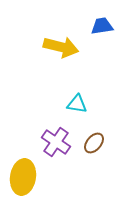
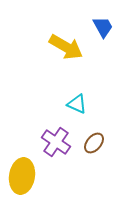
blue trapezoid: moved 1 px right, 1 px down; rotated 70 degrees clockwise
yellow arrow: moved 5 px right; rotated 16 degrees clockwise
cyan triangle: rotated 15 degrees clockwise
yellow ellipse: moved 1 px left, 1 px up
